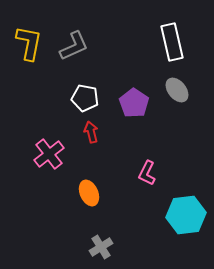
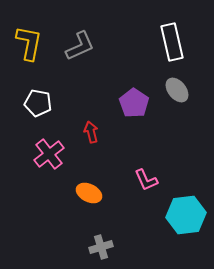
gray L-shape: moved 6 px right
white pentagon: moved 47 px left, 5 px down
pink L-shape: moved 1 px left, 7 px down; rotated 50 degrees counterclockwise
orange ellipse: rotated 40 degrees counterclockwise
gray cross: rotated 15 degrees clockwise
